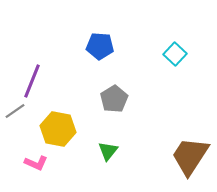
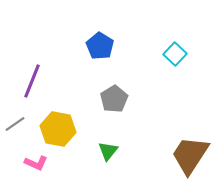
blue pentagon: rotated 28 degrees clockwise
gray line: moved 13 px down
brown trapezoid: moved 1 px up
